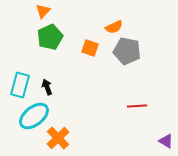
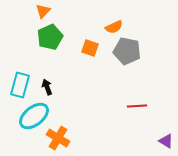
orange cross: rotated 15 degrees counterclockwise
